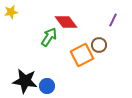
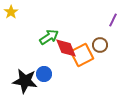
yellow star: rotated 24 degrees counterclockwise
red diamond: moved 26 px down; rotated 15 degrees clockwise
green arrow: rotated 24 degrees clockwise
brown circle: moved 1 px right
blue circle: moved 3 px left, 12 px up
